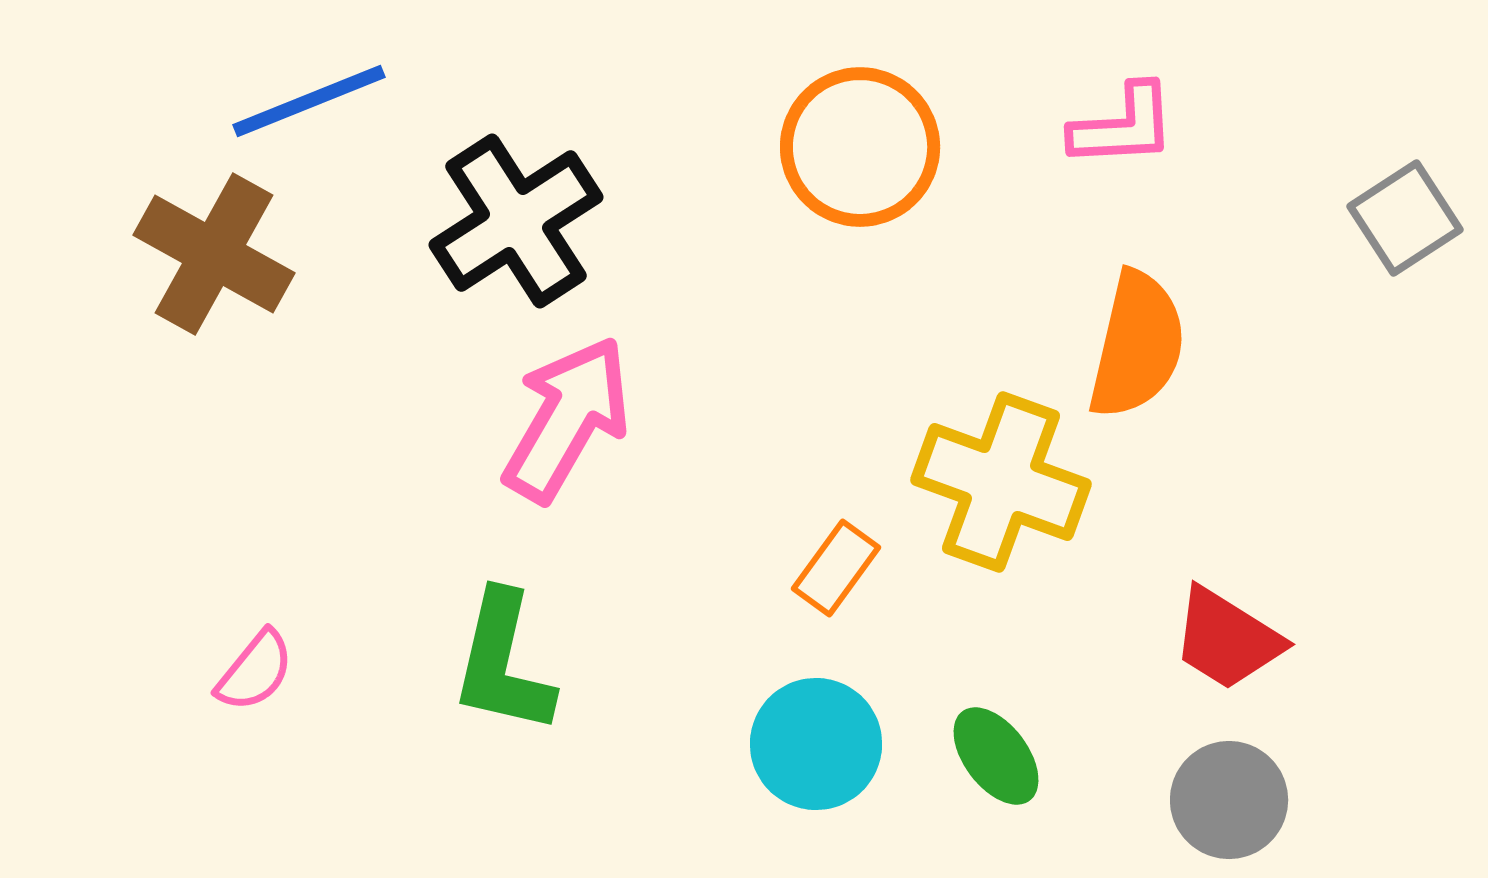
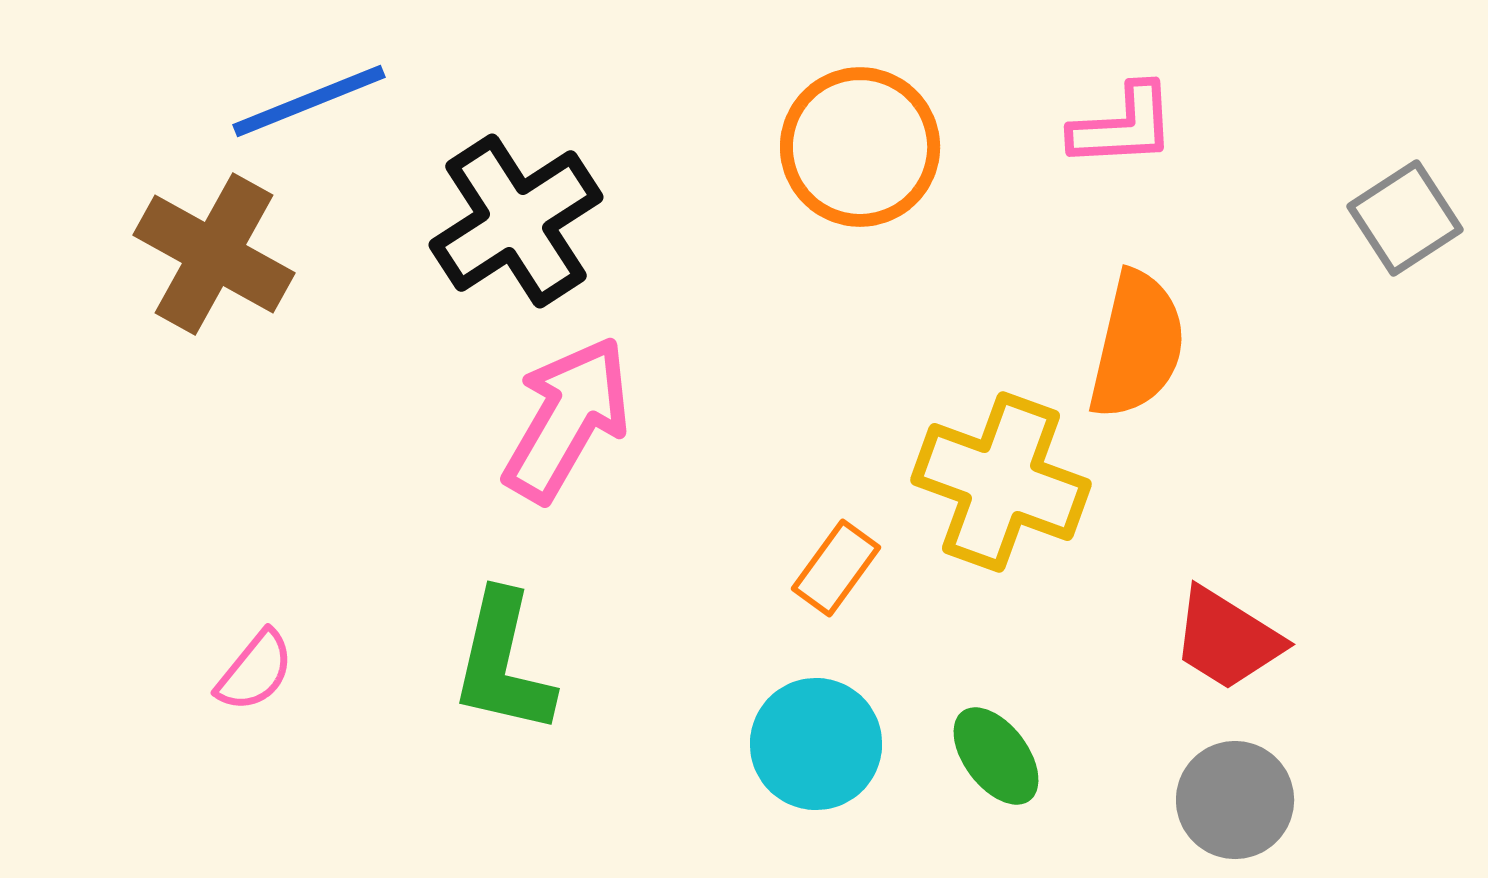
gray circle: moved 6 px right
